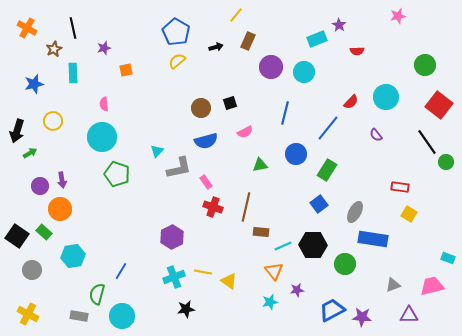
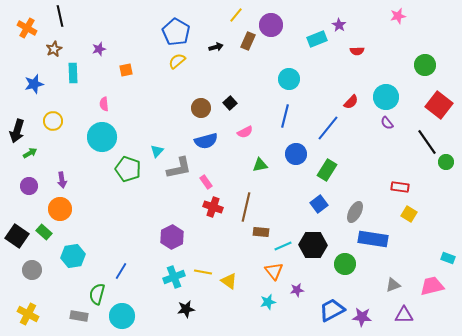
black line at (73, 28): moved 13 px left, 12 px up
purple star at (104, 48): moved 5 px left, 1 px down
purple circle at (271, 67): moved 42 px up
cyan circle at (304, 72): moved 15 px left, 7 px down
black square at (230, 103): rotated 24 degrees counterclockwise
blue line at (285, 113): moved 3 px down
purple semicircle at (376, 135): moved 11 px right, 12 px up
green pentagon at (117, 174): moved 11 px right, 5 px up
purple circle at (40, 186): moved 11 px left
cyan star at (270, 302): moved 2 px left
purple triangle at (409, 315): moved 5 px left
